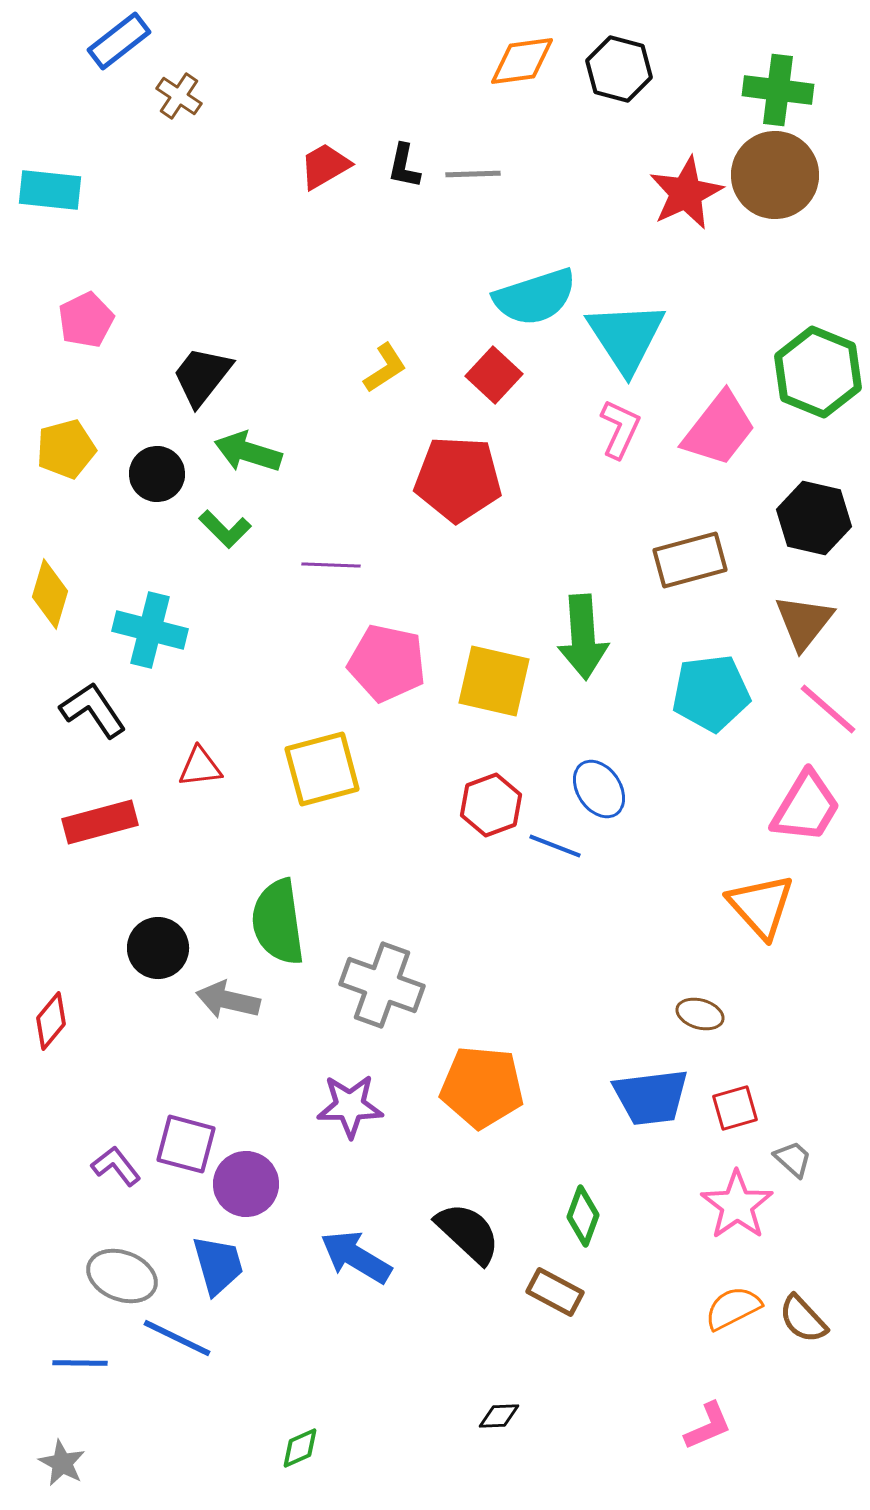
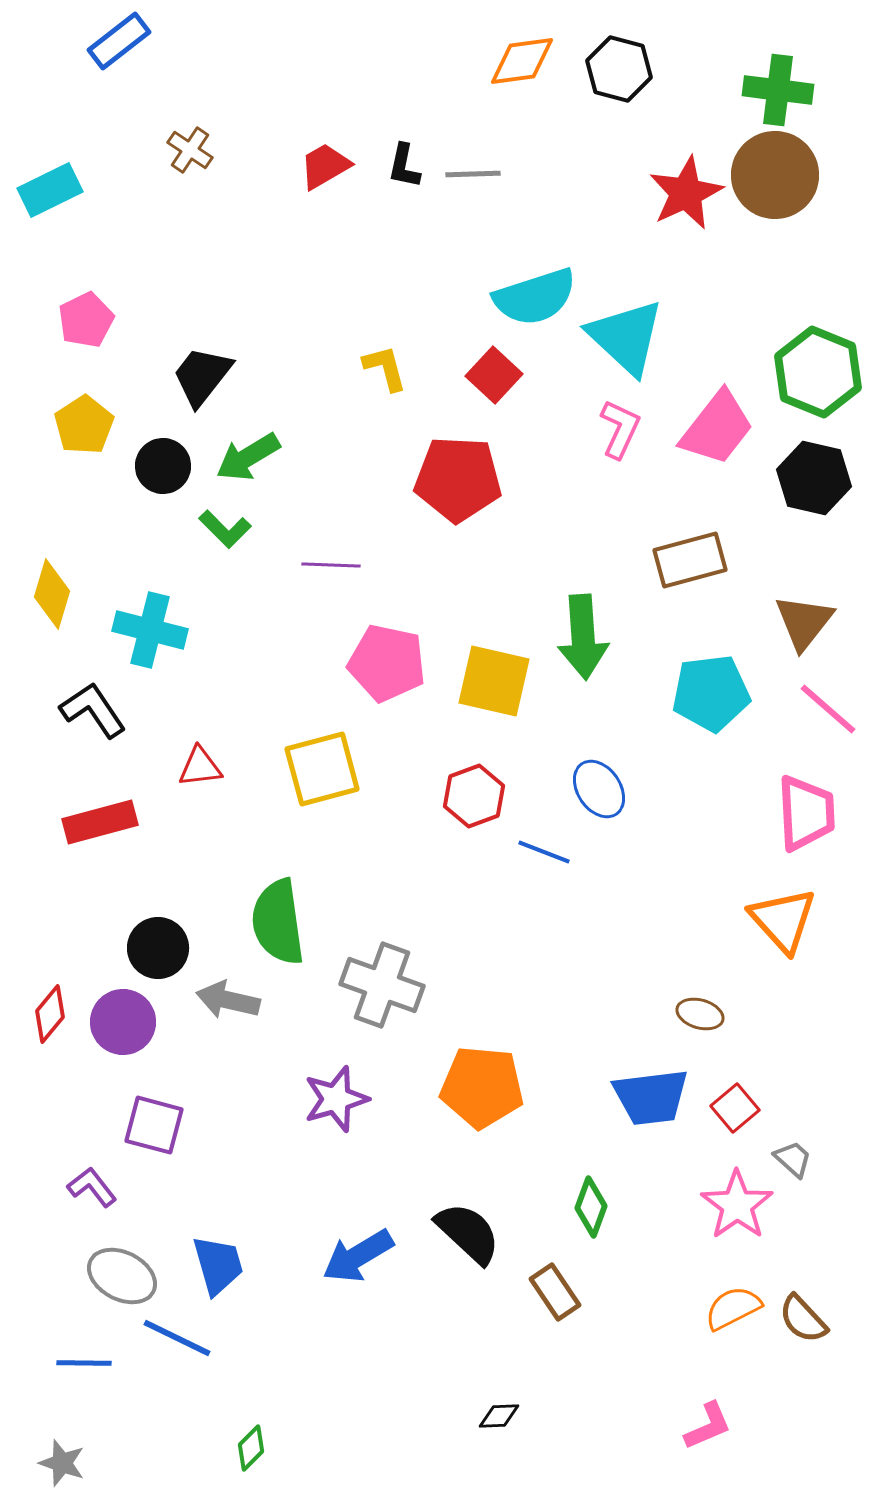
brown cross at (179, 96): moved 11 px right, 54 px down
cyan rectangle at (50, 190): rotated 32 degrees counterclockwise
cyan triangle at (626, 337): rotated 14 degrees counterclockwise
yellow L-shape at (385, 368): rotated 72 degrees counterclockwise
pink trapezoid at (719, 429): moved 2 px left, 1 px up
yellow pentagon at (66, 449): moved 18 px right, 24 px up; rotated 18 degrees counterclockwise
green arrow at (248, 452): moved 5 px down; rotated 48 degrees counterclockwise
black circle at (157, 474): moved 6 px right, 8 px up
black hexagon at (814, 518): moved 40 px up
yellow diamond at (50, 594): moved 2 px right
red hexagon at (491, 805): moved 17 px left, 9 px up
pink trapezoid at (806, 807): moved 6 px down; rotated 34 degrees counterclockwise
blue line at (555, 846): moved 11 px left, 6 px down
orange triangle at (761, 906): moved 22 px right, 14 px down
red diamond at (51, 1021): moved 1 px left, 7 px up
purple star at (350, 1106): moved 14 px left, 7 px up; rotated 16 degrees counterclockwise
red square at (735, 1108): rotated 24 degrees counterclockwise
purple square at (186, 1144): moved 32 px left, 19 px up
purple L-shape at (116, 1166): moved 24 px left, 21 px down
purple circle at (246, 1184): moved 123 px left, 162 px up
green diamond at (583, 1216): moved 8 px right, 9 px up
blue arrow at (356, 1257): moved 2 px right, 1 px up; rotated 62 degrees counterclockwise
gray ellipse at (122, 1276): rotated 6 degrees clockwise
brown rectangle at (555, 1292): rotated 28 degrees clockwise
blue line at (80, 1363): moved 4 px right
green diamond at (300, 1448): moved 49 px left; rotated 21 degrees counterclockwise
gray star at (62, 1463): rotated 9 degrees counterclockwise
